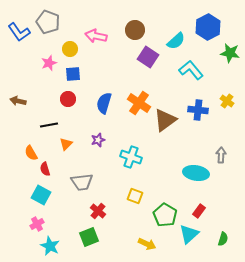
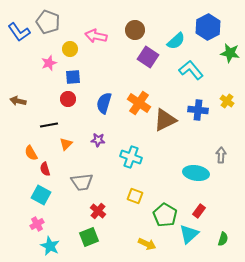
blue square: moved 3 px down
brown triangle: rotated 10 degrees clockwise
purple star: rotated 24 degrees clockwise
